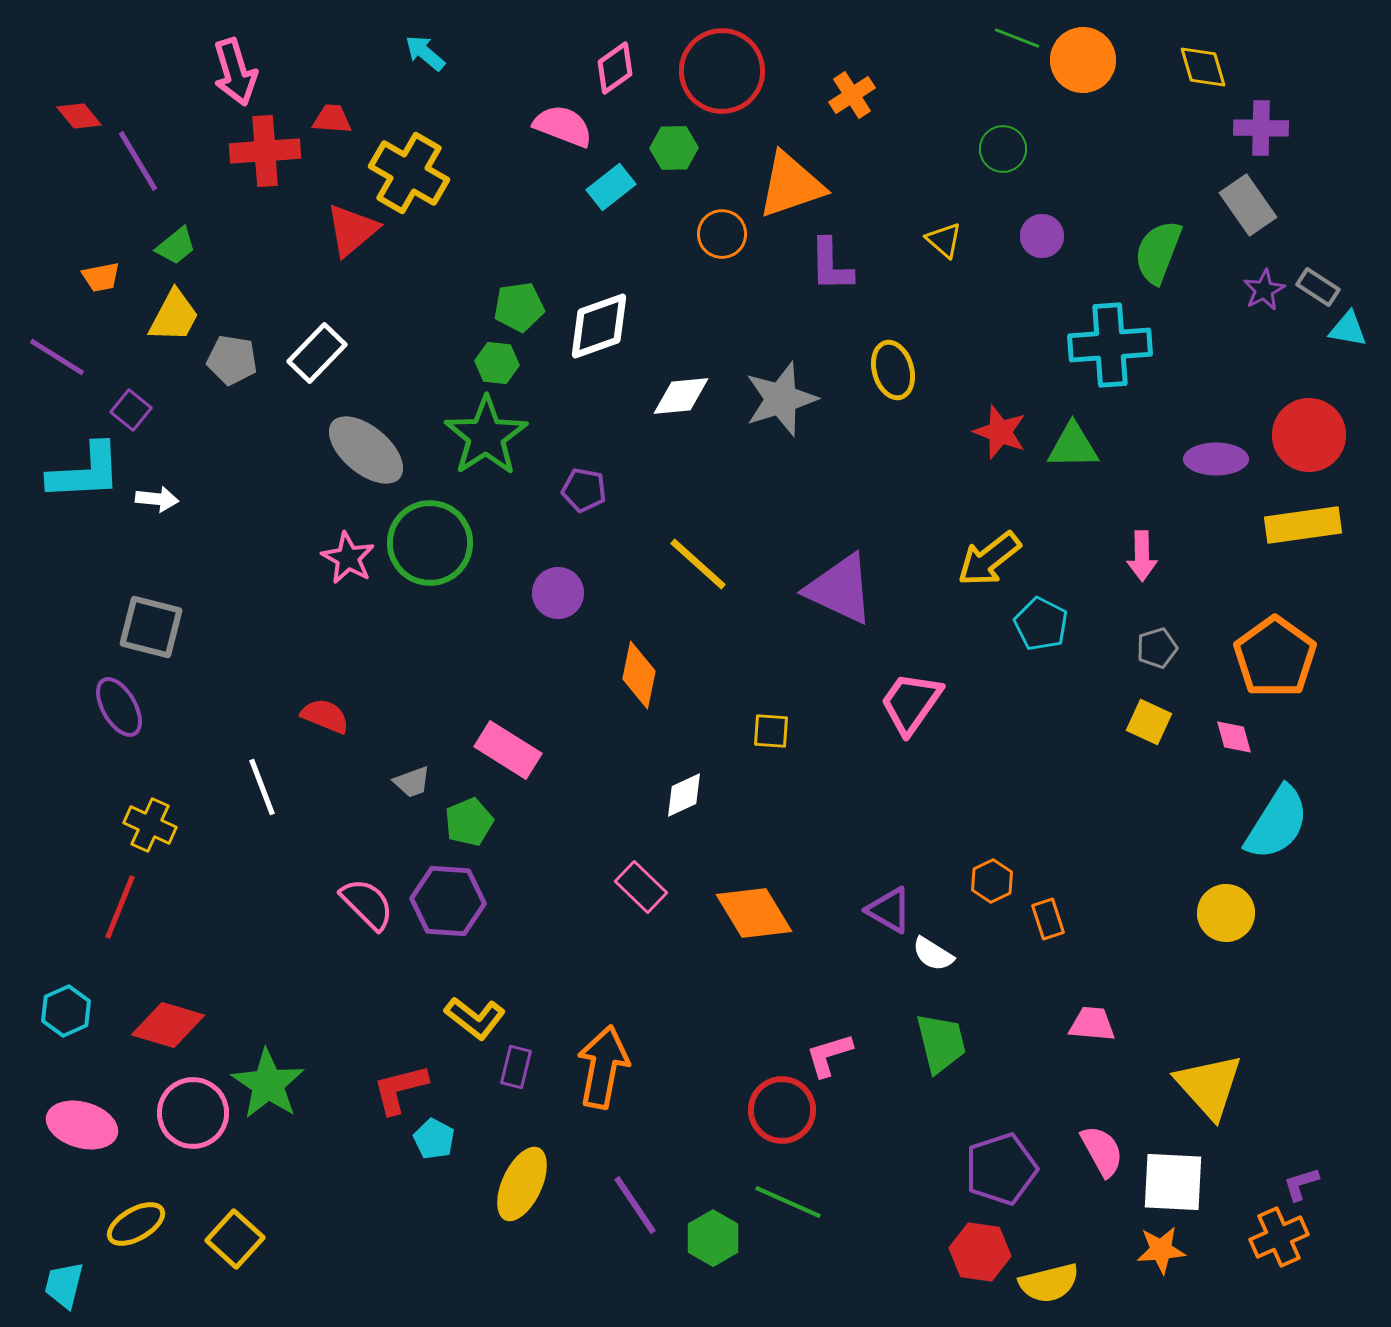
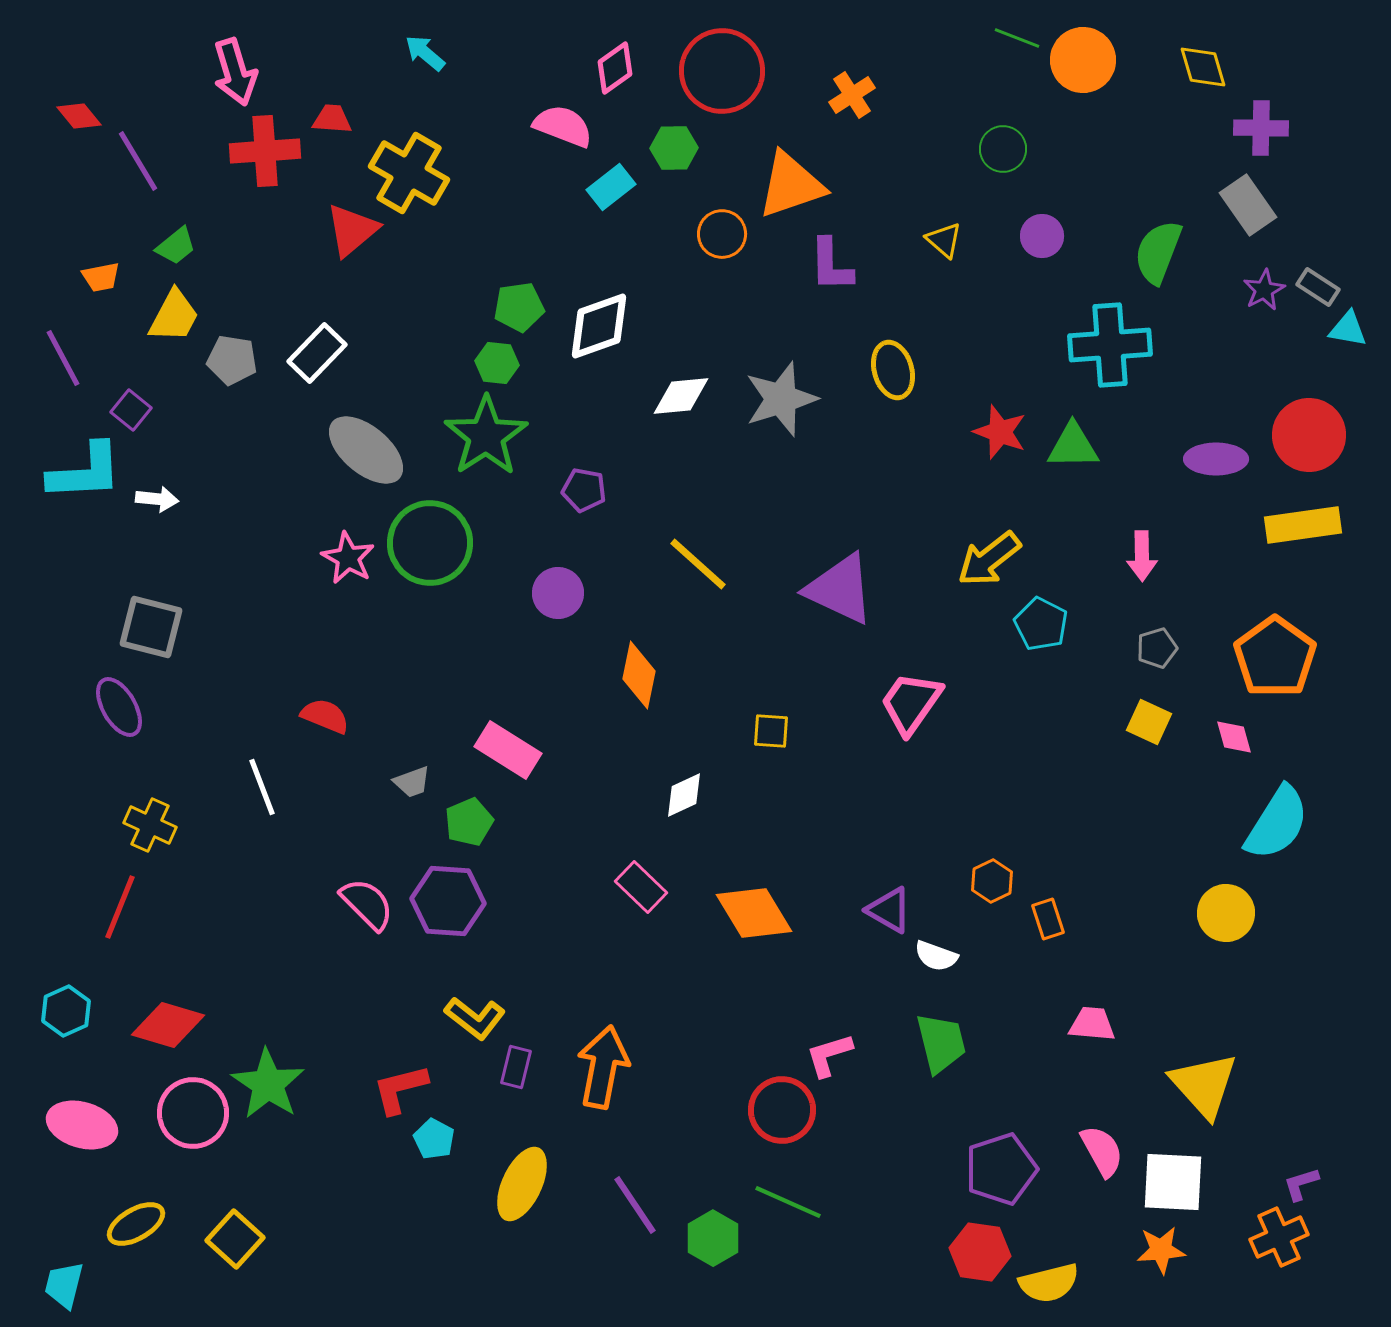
purple line at (57, 357): moved 6 px right, 1 px down; rotated 30 degrees clockwise
white semicircle at (933, 954): moved 3 px right, 2 px down; rotated 12 degrees counterclockwise
yellow triangle at (1209, 1086): moved 5 px left, 1 px up
